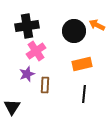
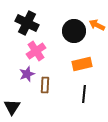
black cross: moved 3 px up; rotated 35 degrees clockwise
